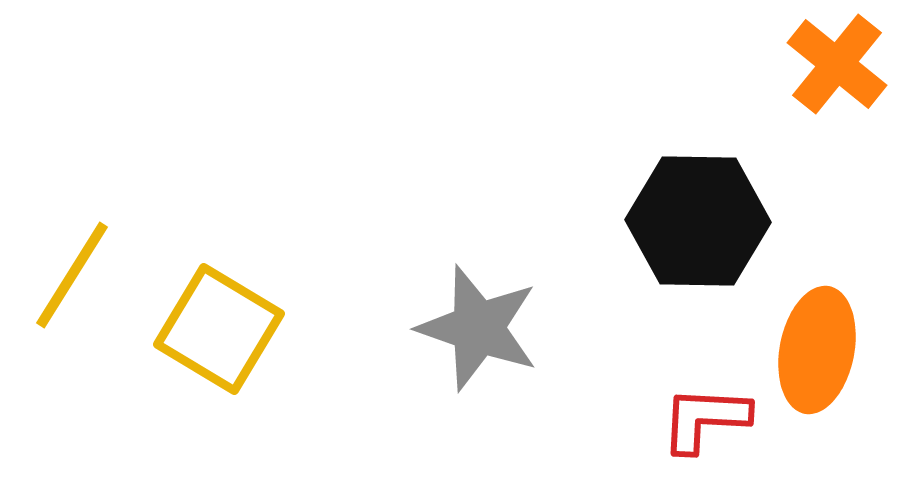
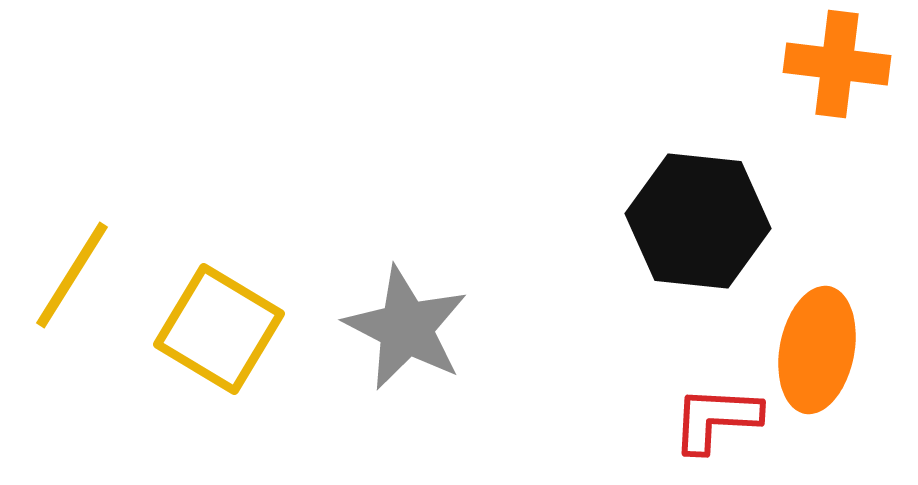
orange cross: rotated 32 degrees counterclockwise
black hexagon: rotated 5 degrees clockwise
gray star: moved 72 px left; rotated 8 degrees clockwise
red L-shape: moved 11 px right
